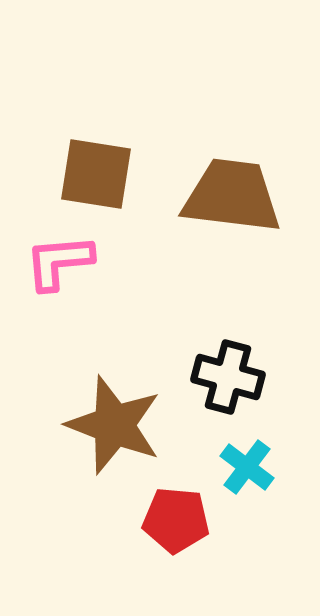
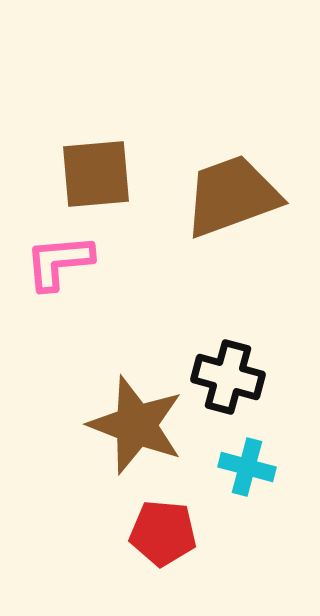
brown square: rotated 14 degrees counterclockwise
brown trapezoid: rotated 27 degrees counterclockwise
brown star: moved 22 px right
cyan cross: rotated 22 degrees counterclockwise
red pentagon: moved 13 px left, 13 px down
